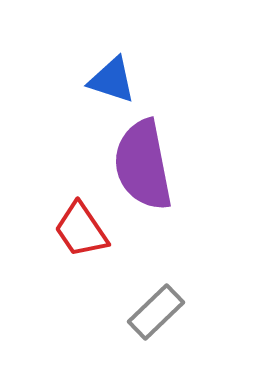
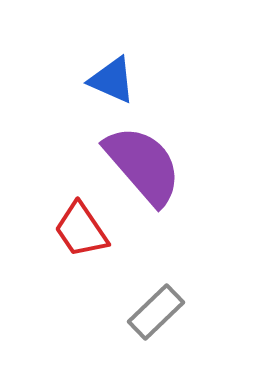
blue triangle: rotated 6 degrees clockwise
purple semicircle: rotated 150 degrees clockwise
